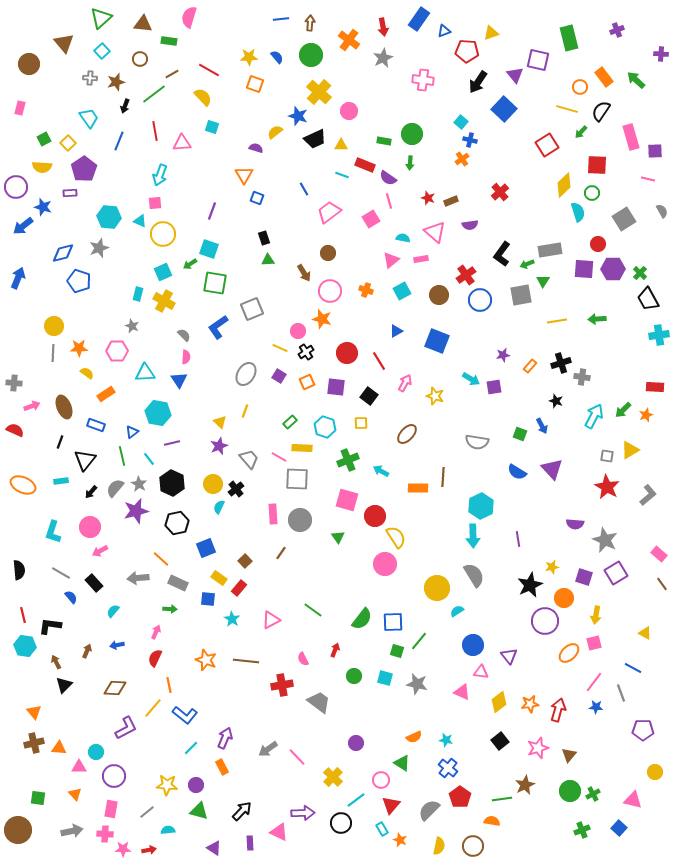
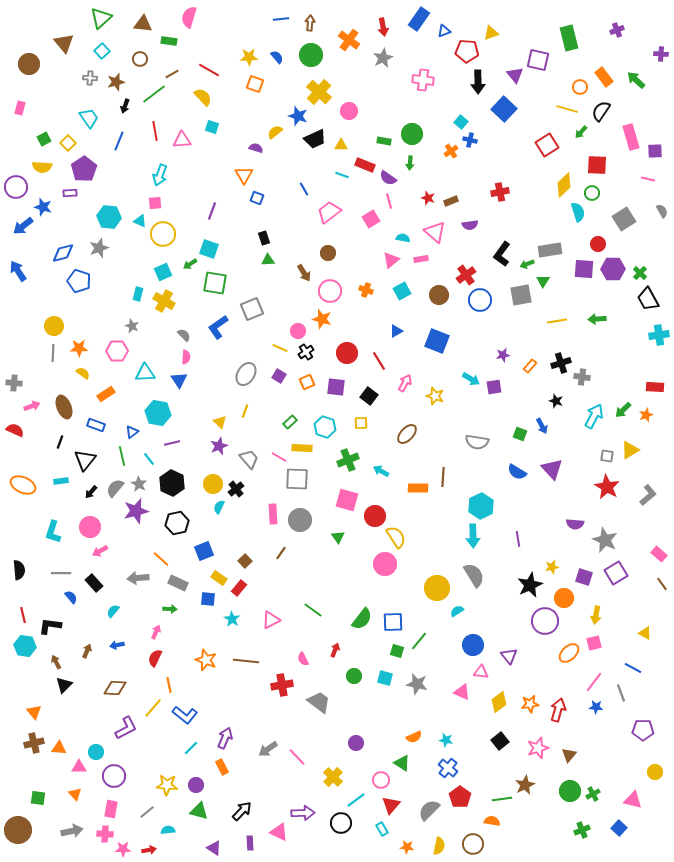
black arrow at (478, 82): rotated 35 degrees counterclockwise
pink triangle at (182, 143): moved 3 px up
orange cross at (462, 159): moved 11 px left, 8 px up
red cross at (500, 192): rotated 30 degrees clockwise
blue arrow at (18, 278): moved 7 px up; rotated 55 degrees counterclockwise
yellow semicircle at (87, 373): moved 4 px left
blue square at (206, 548): moved 2 px left, 3 px down
gray line at (61, 573): rotated 30 degrees counterclockwise
orange star at (400, 840): moved 7 px right, 7 px down; rotated 16 degrees counterclockwise
brown circle at (473, 846): moved 2 px up
